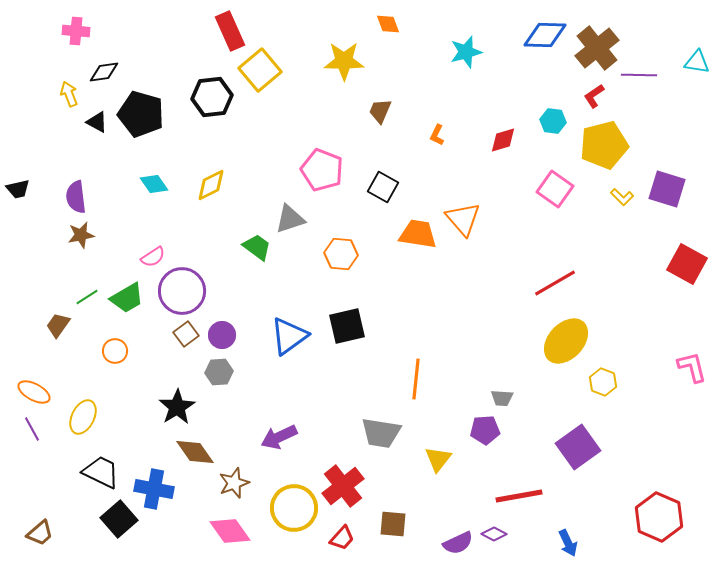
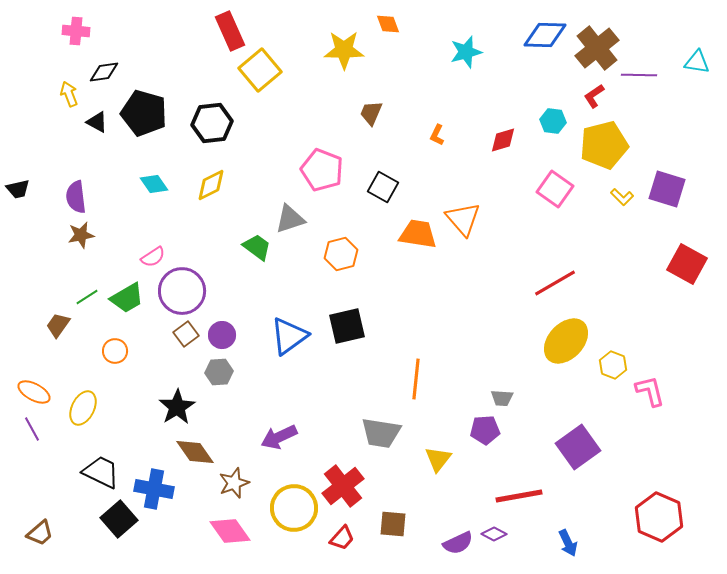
yellow star at (344, 61): moved 11 px up
black hexagon at (212, 97): moved 26 px down
brown trapezoid at (380, 111): moved 9 px left, 2 px down
black pentagon at (141, 114): moved 3 px right, 1 px up
orange hexagon at (341, 254): rotated 20 degrees counterclockwise
pink L-shape at (692, 367): moved 42 px left, 24 px down
yellow hexagon at (603, 382): moved 10 px right, 17 px up
yellow ellipse at (83, 417): moved 9 px up
